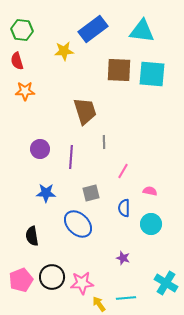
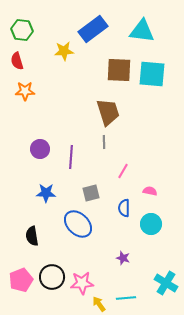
brown trapezoid: moved 23 px right, 1 px down
